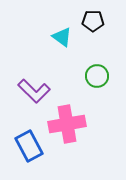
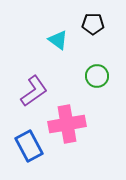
black pentagon: moved 3 px down
cyan triangle: moved 4 px left, 3 px down
purple L-shape: rotated 80 degrees counterclockwise
